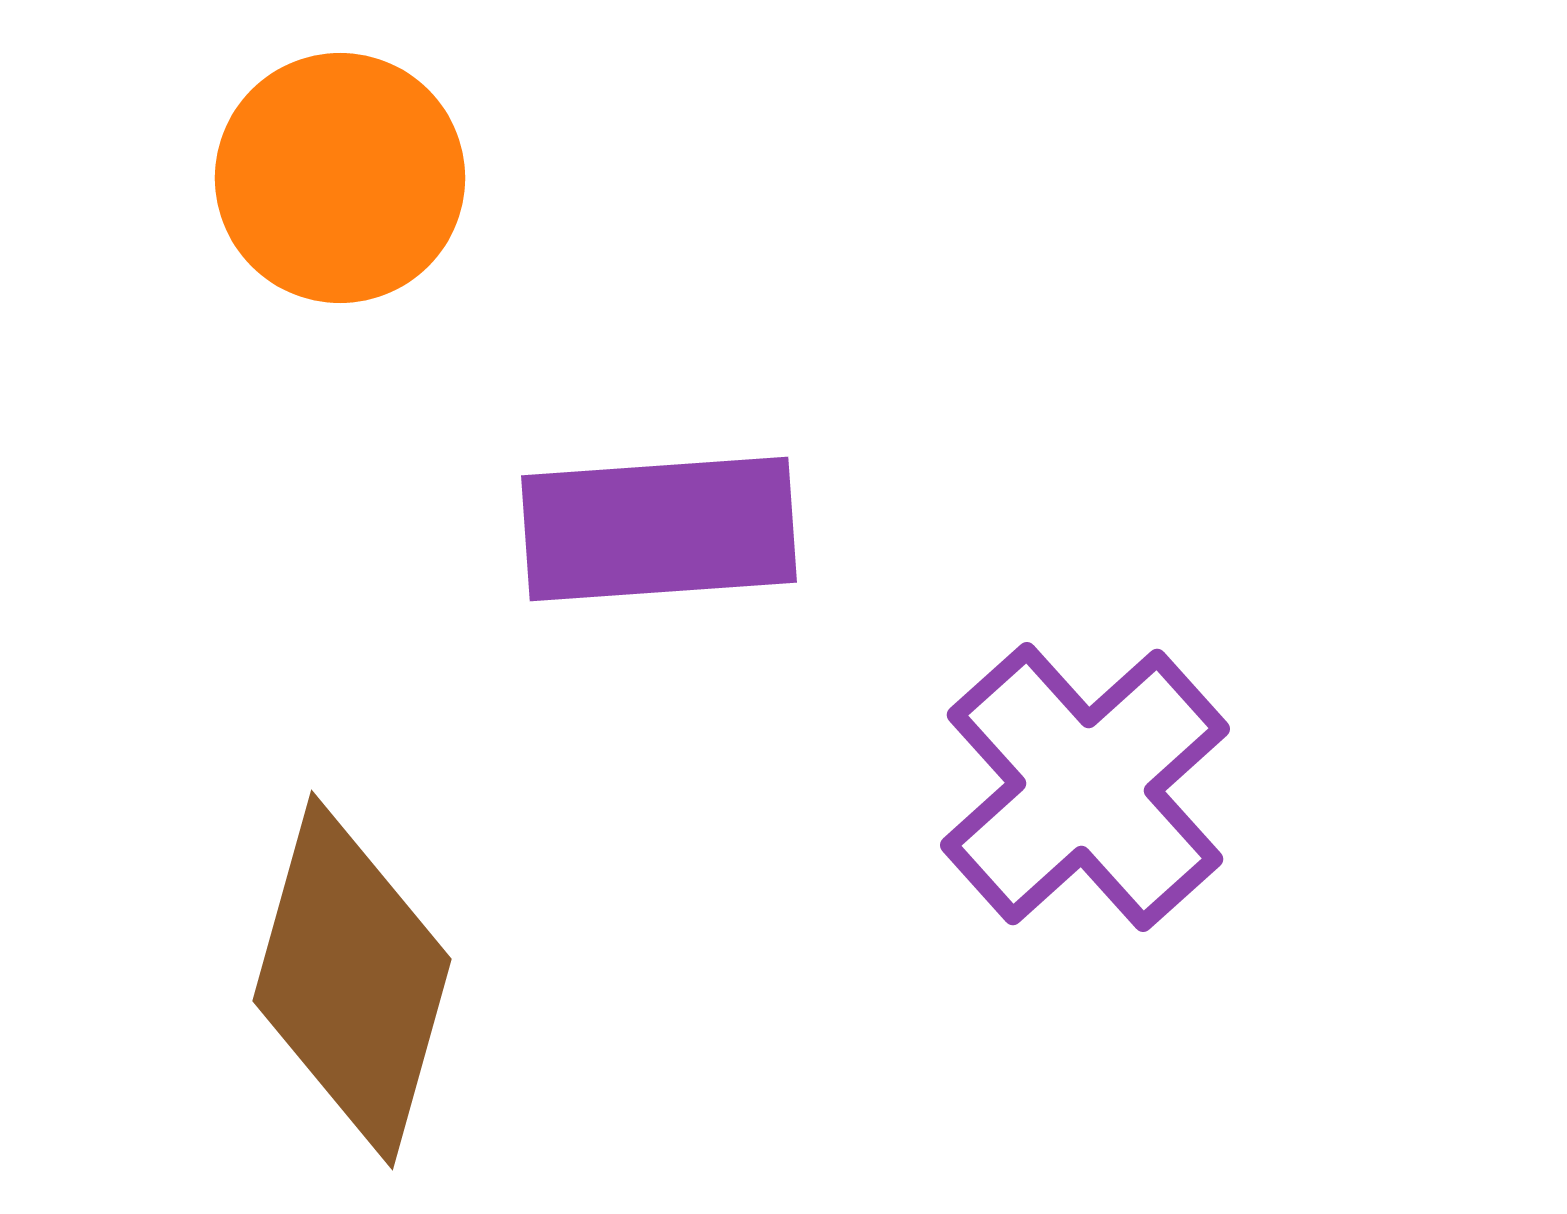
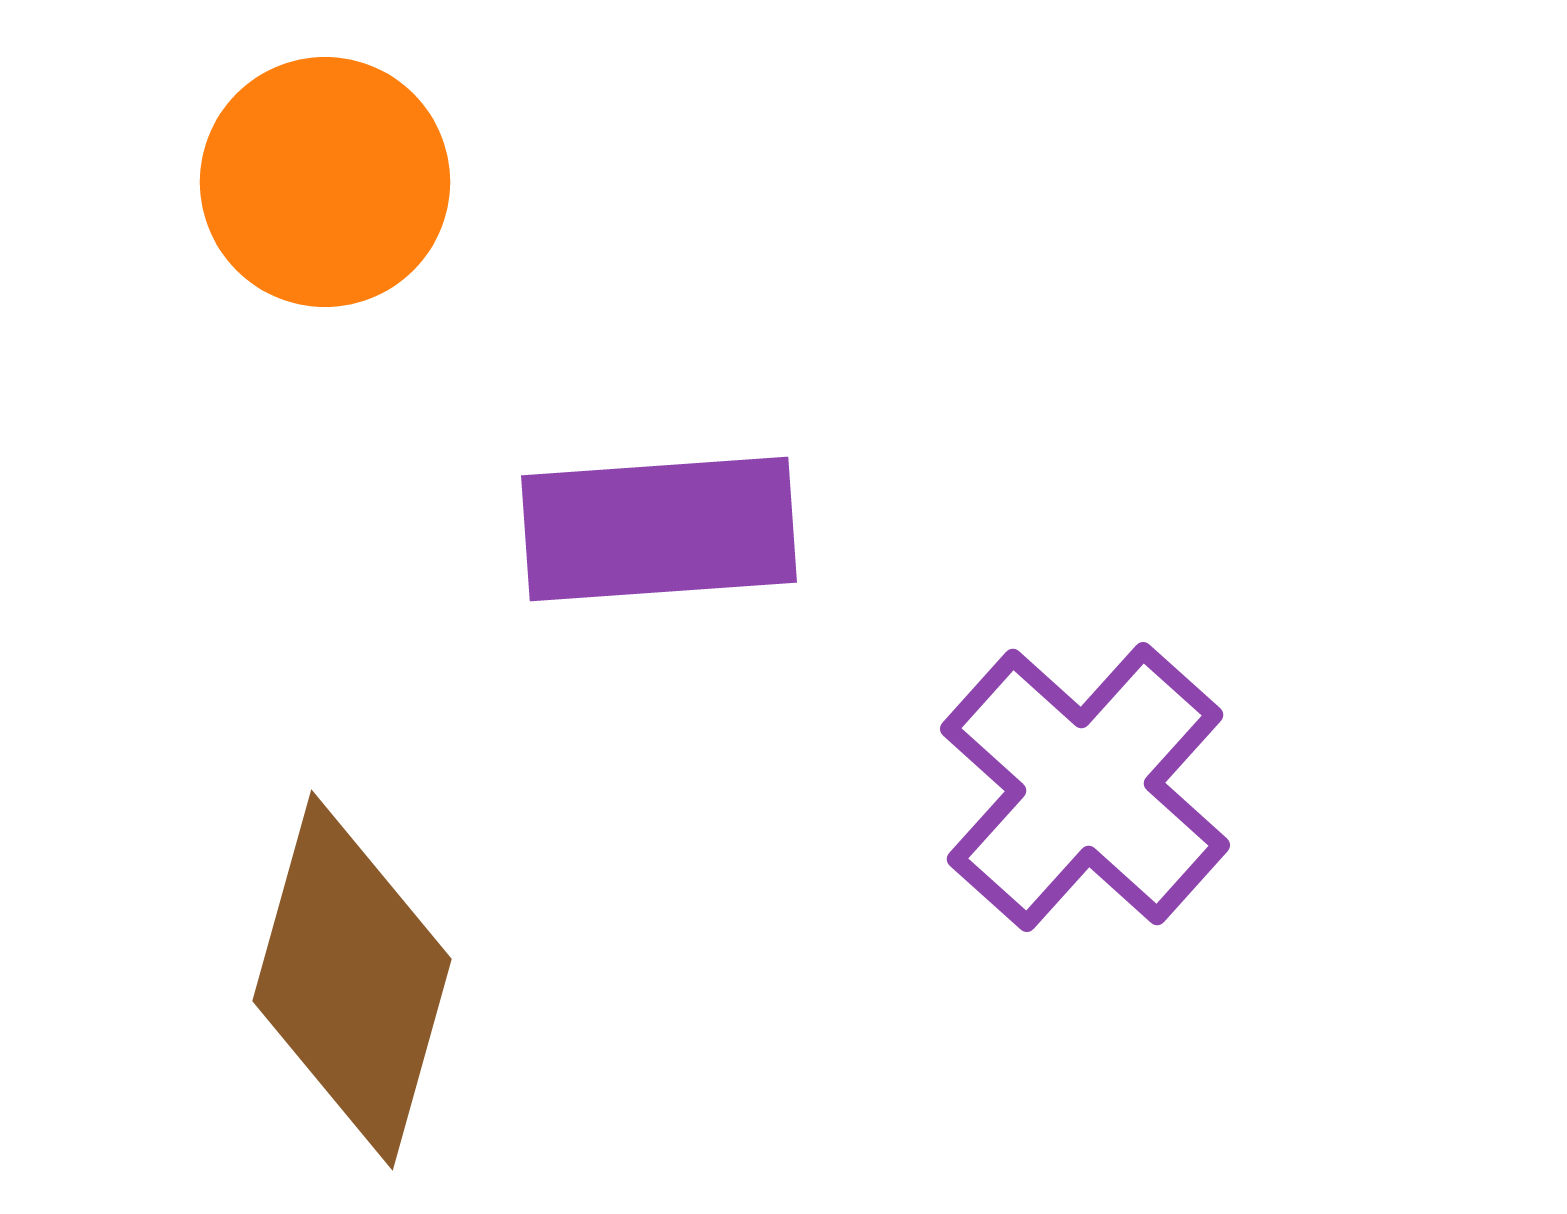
orange circle: moved 15 px left, 4 px down
purple cross: rotated 6 degrees counterclockwise
